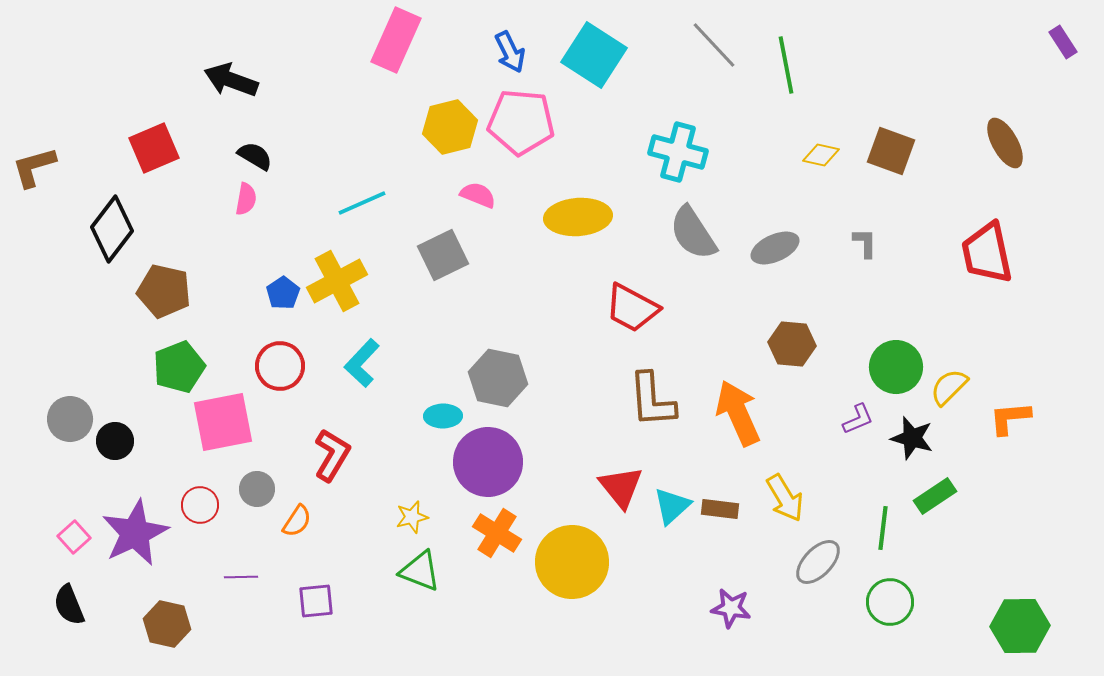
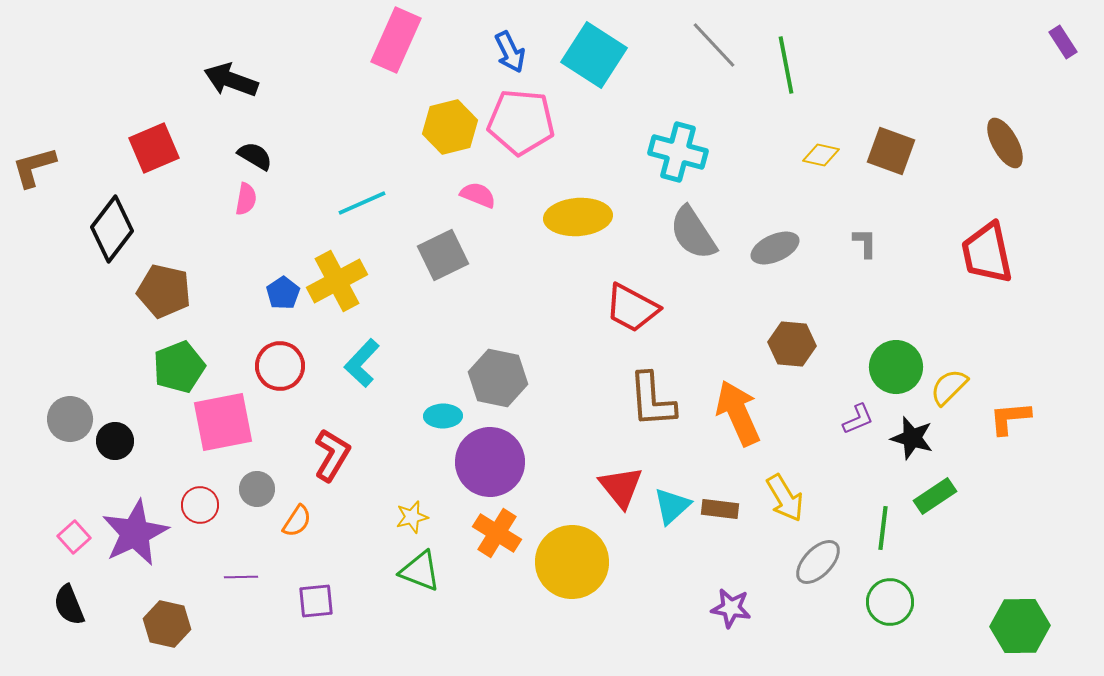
purple circle at (488, 462): moved 2 px right
